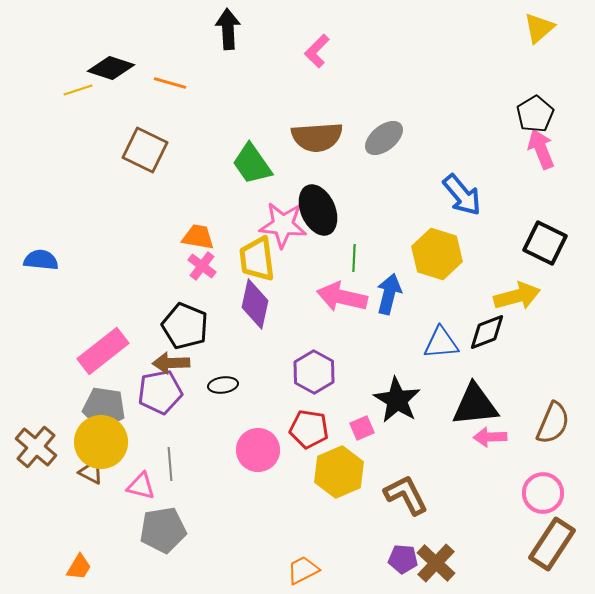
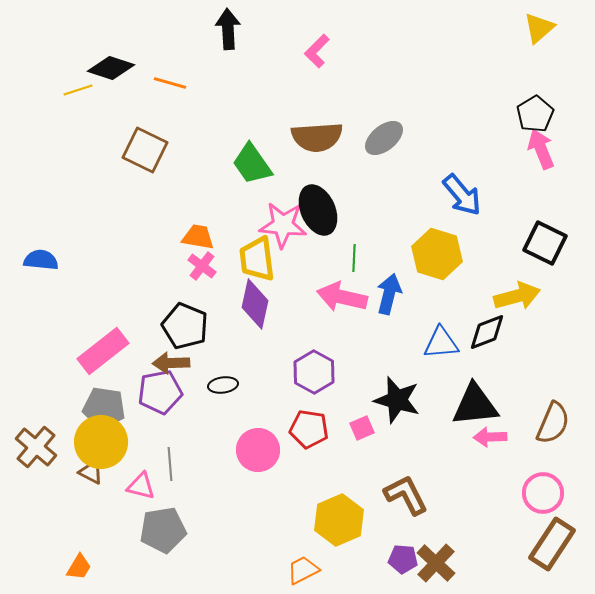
black star at (397, 400): rotated 15 degrees counterclockwise
yellow hexagon at (339, 472): moved 48 px down
